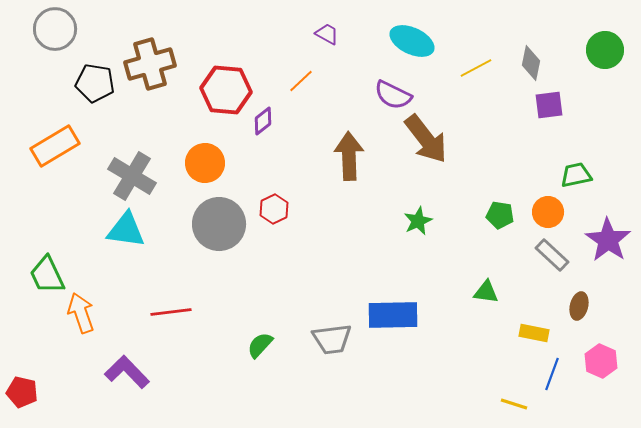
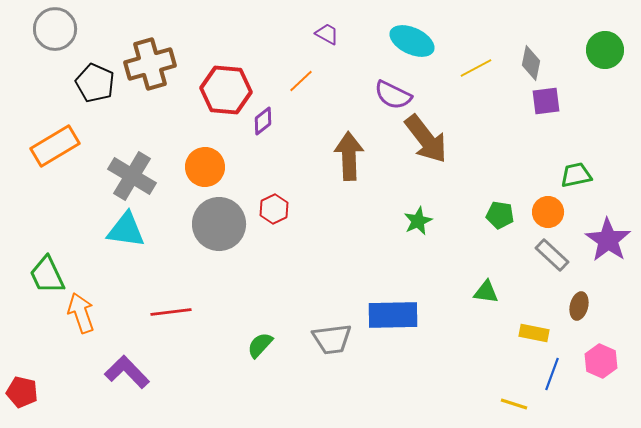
black pentagon at (95, 83): rotated 15 degrees clockwise
purple square at (549, 105): moved 3 px left, 4 px up
orange circle at (205, 163): moved 4 px down
